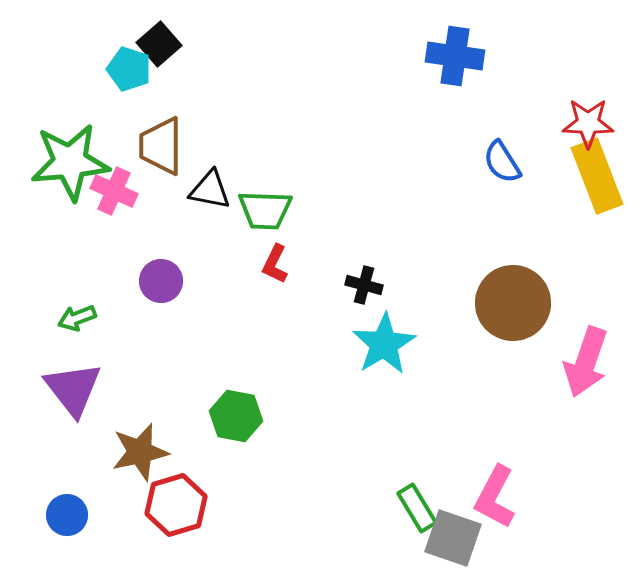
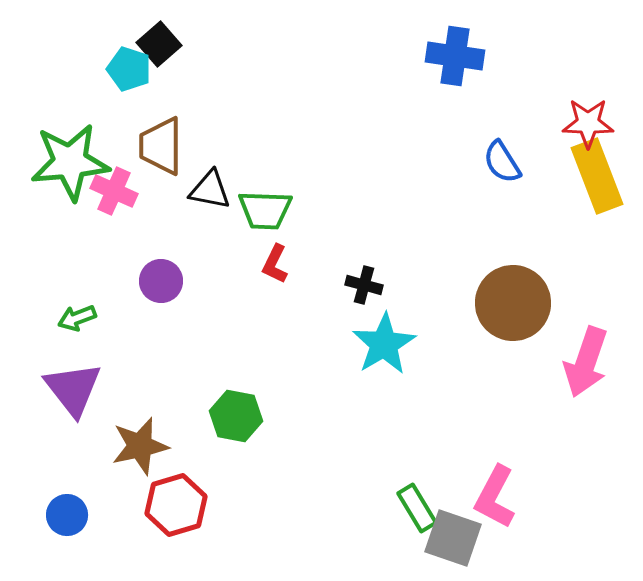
brown star: moved 6 px up
